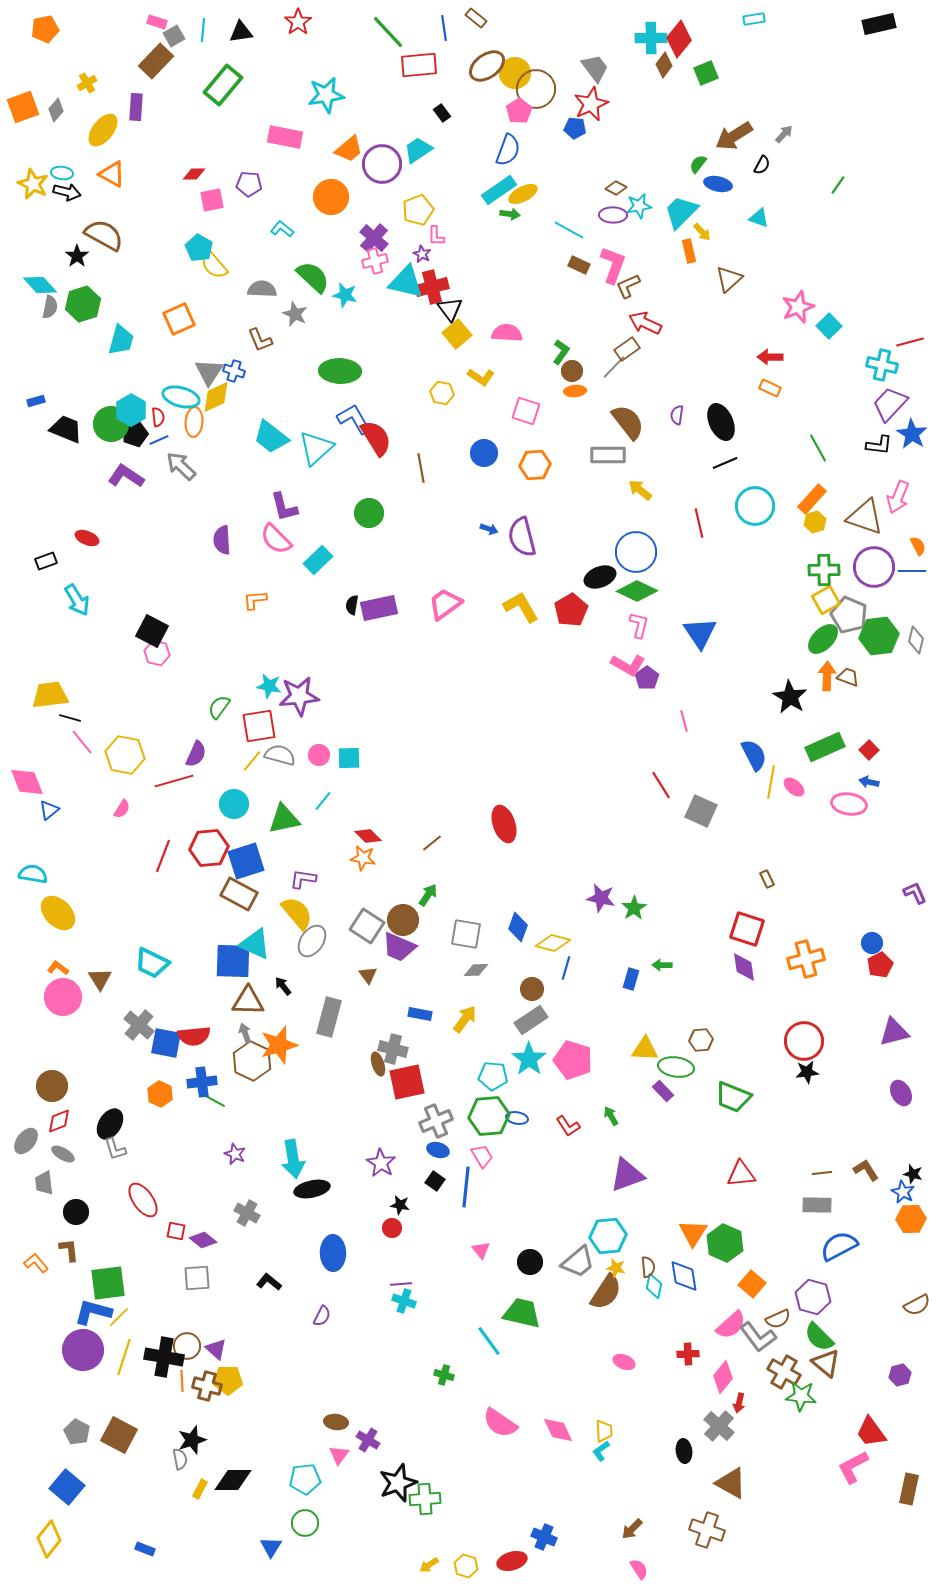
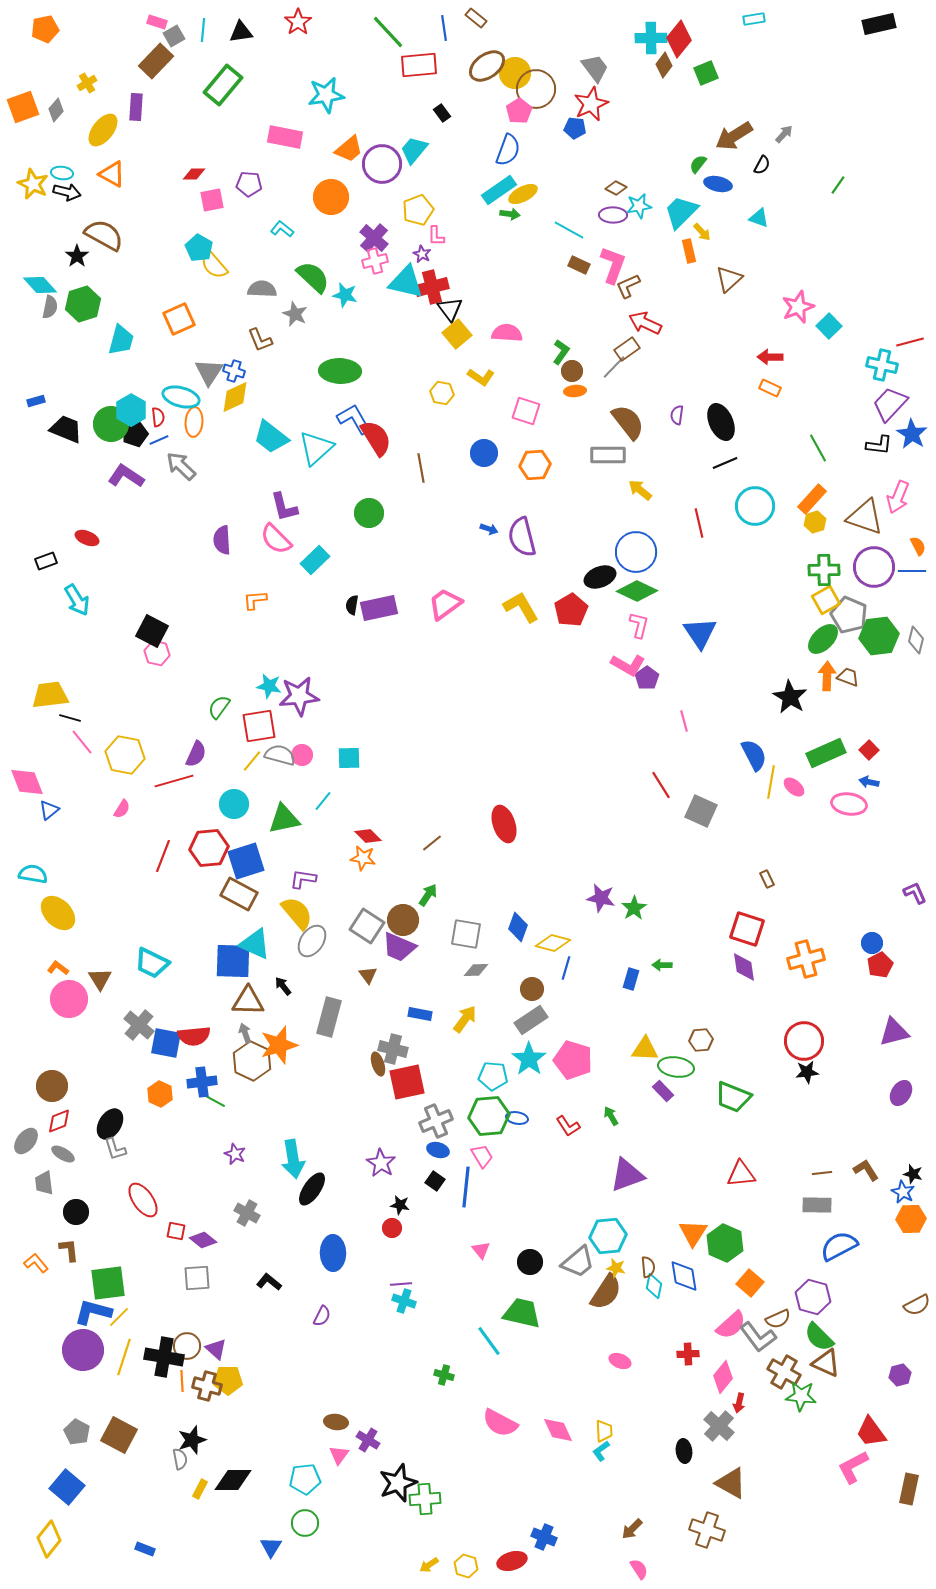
cyan trapezoid at (418, 150): moved 4 px left; rotated 16 degrees counterclockwise
yellow diamond at (216, 397): moved 19 px right
cyan rectangle at (318, 560): moved 3 px left
green rectangle at (825, 747): moved 1 px right, 6 px down
pink circle at (319, 755): moved 17 px left
pink circle at (63, 997): moved 6 px right, 2 px down
purple ellipse at (901, 1093): rotated 60 degrees clockwise
black ellipse at (312, 1189): rotated 44 degrees counterclockwise
orange square at (752, 1284): moved 2 px left, 1 px up
pink ellipse at (624, 1362): moved 4 px left, 1 px up
brown triangle at (826, 1363): rotated 16 degrees counterclockwise
pink semicircle at (500, 1423): rotated 6 degrees counterclockwise
